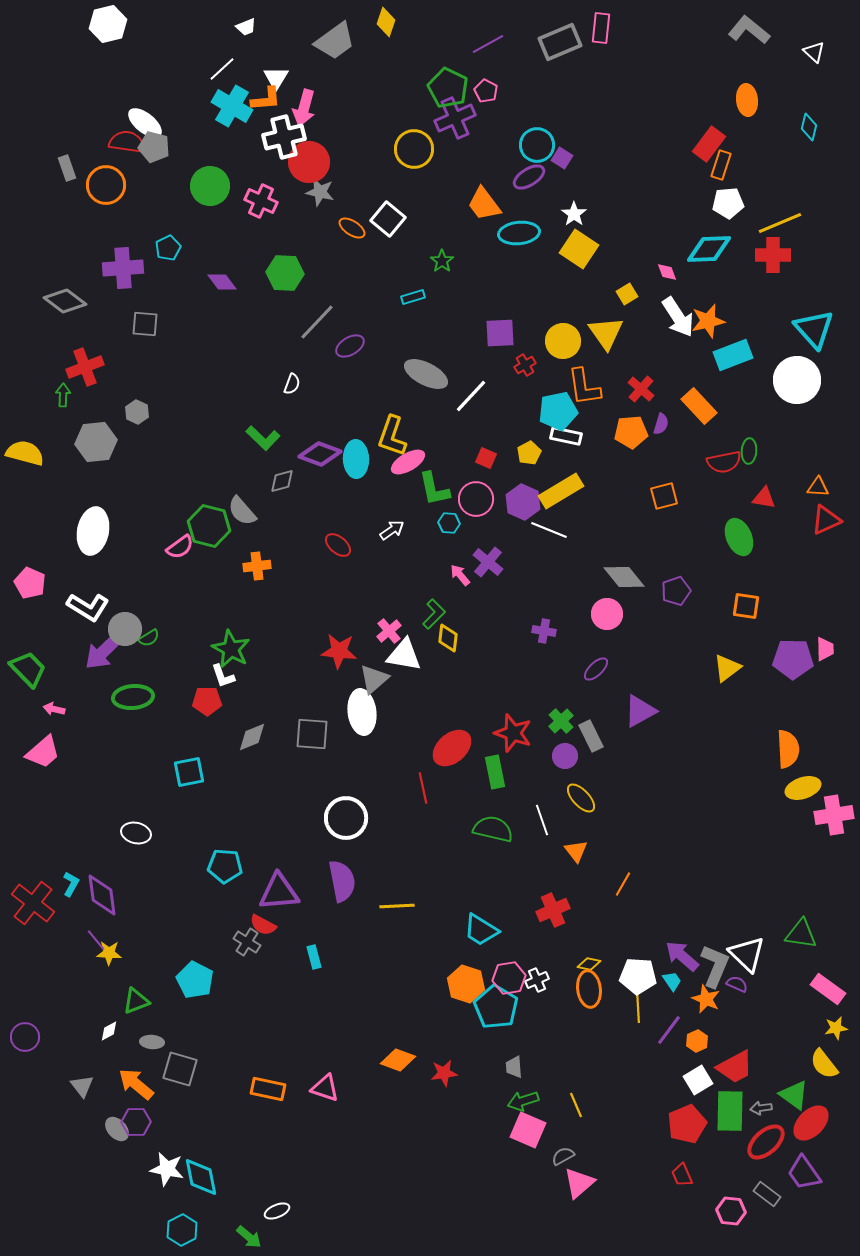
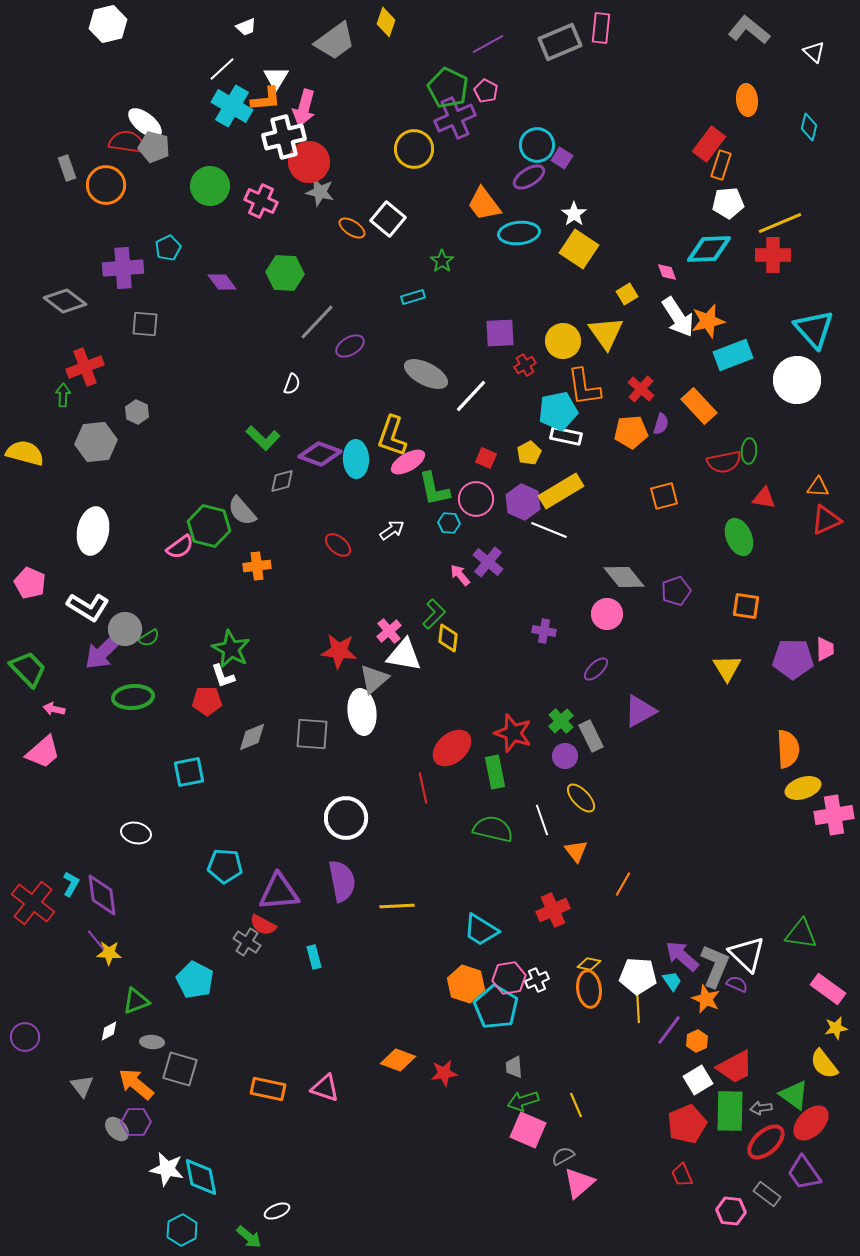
yellow triangle at (727, 668): rotated 24 degrees counterclockwise
